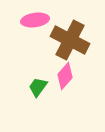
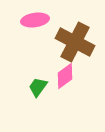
brown cross: moved 5 px right, 2 px down
pink diamond: rotated 12 degrees clockwise
